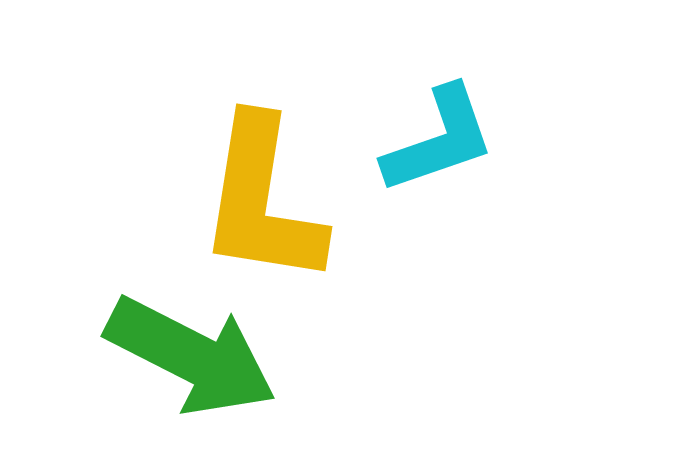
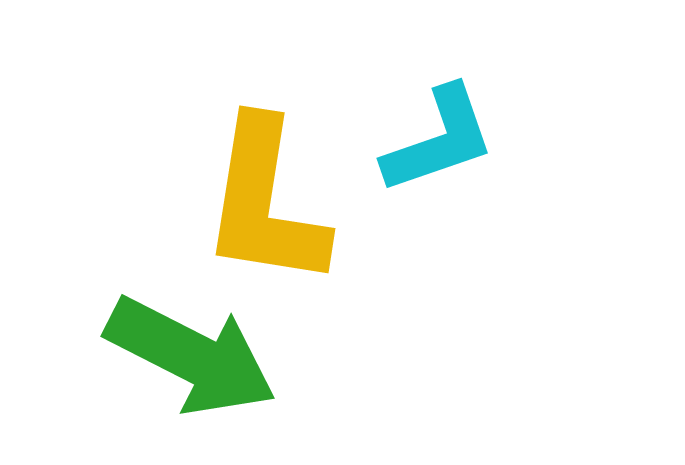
yellow L-shape: moved 3 px right, 2 px down
